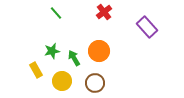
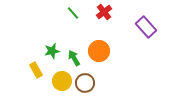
green line: moved 17 px right
purple rectangle: moved 1 px left
brown circle: moved 10 px left
